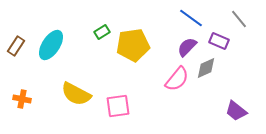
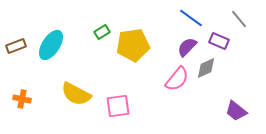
brown rectangle: rotated 36 degrees clockwise
